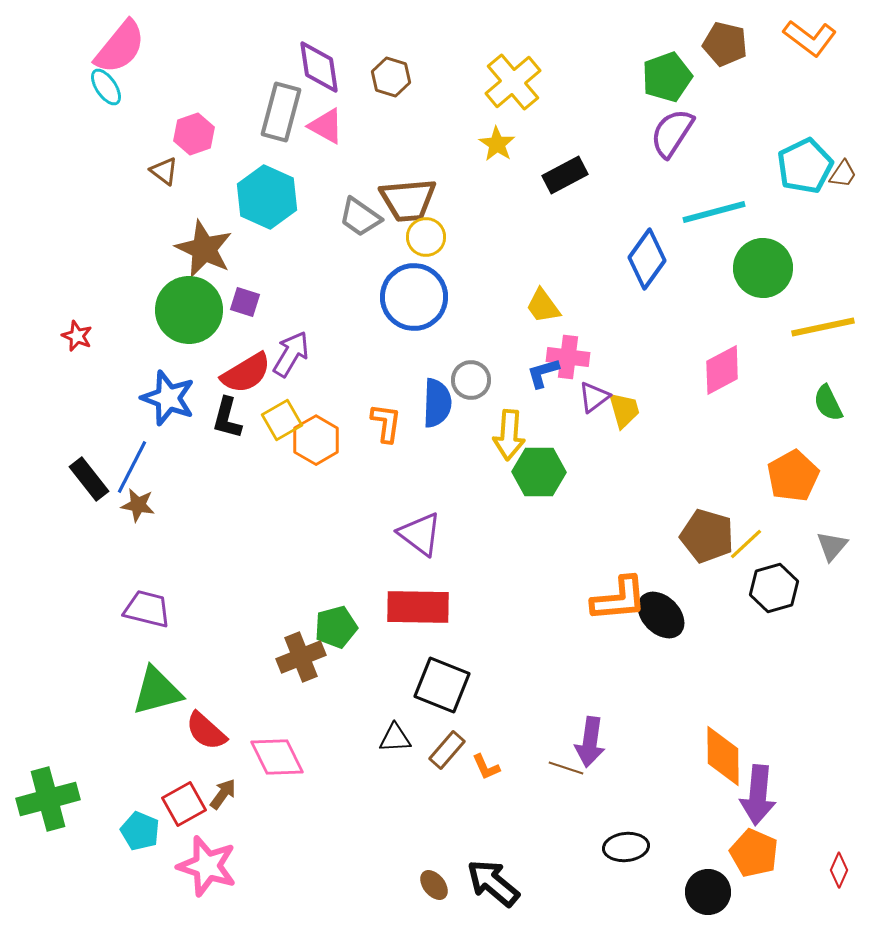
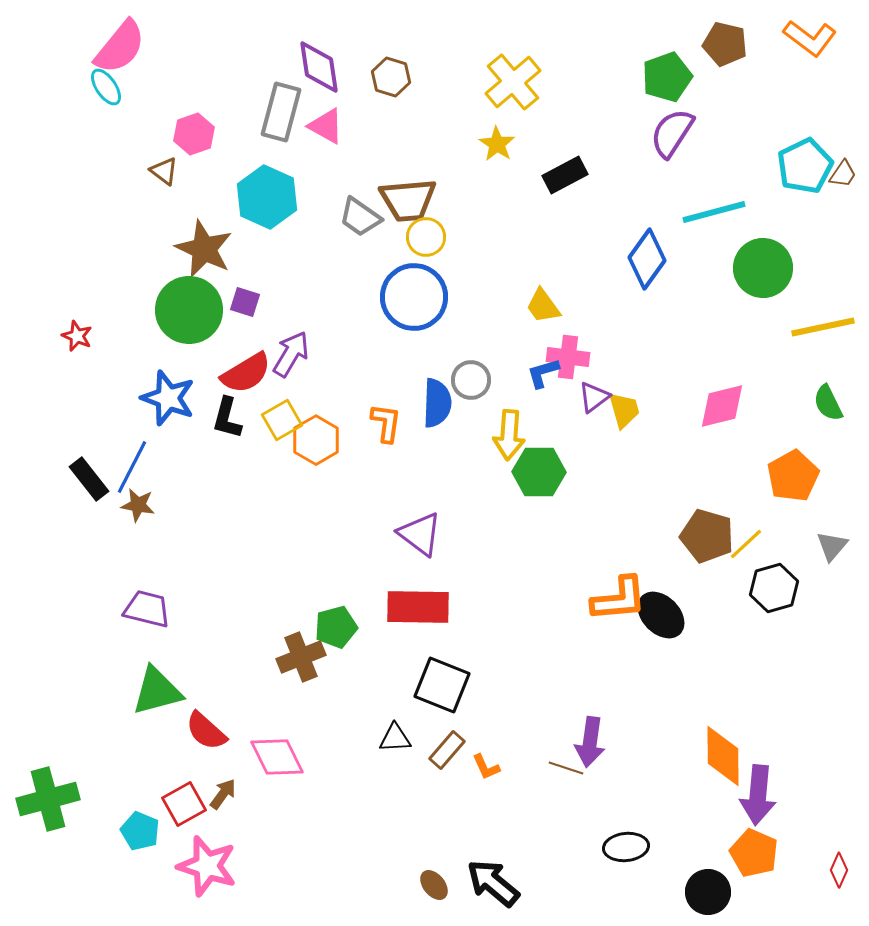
pink diamond at (722, 370): moved 36 px down; rotated 14 degrees clockwise
